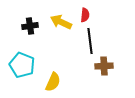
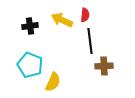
yellow arrow: moved 1 px right, 2 px up
cyan pentagon: moved 8 px right
